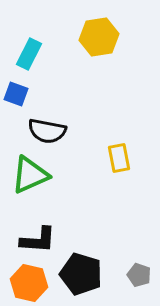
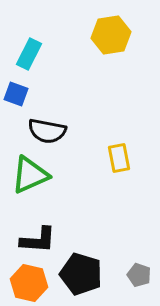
yellow hexagon: moved 12 px right, 2 px up
